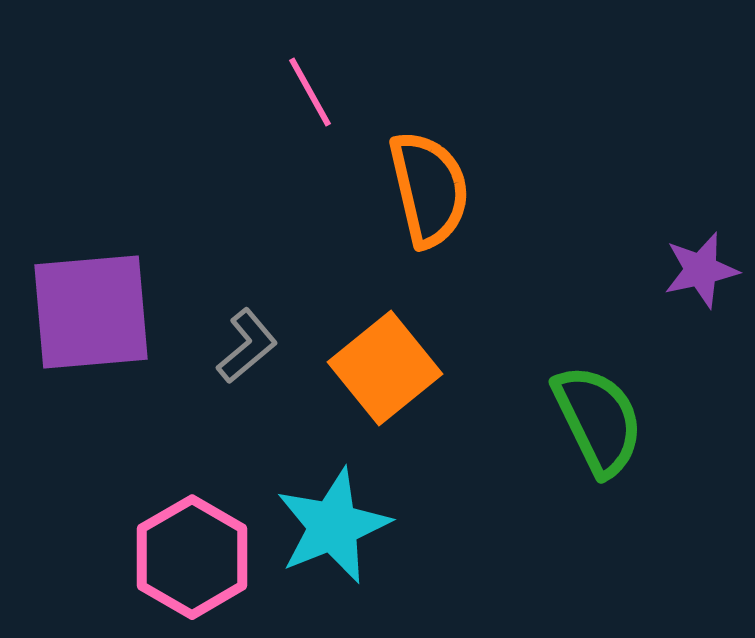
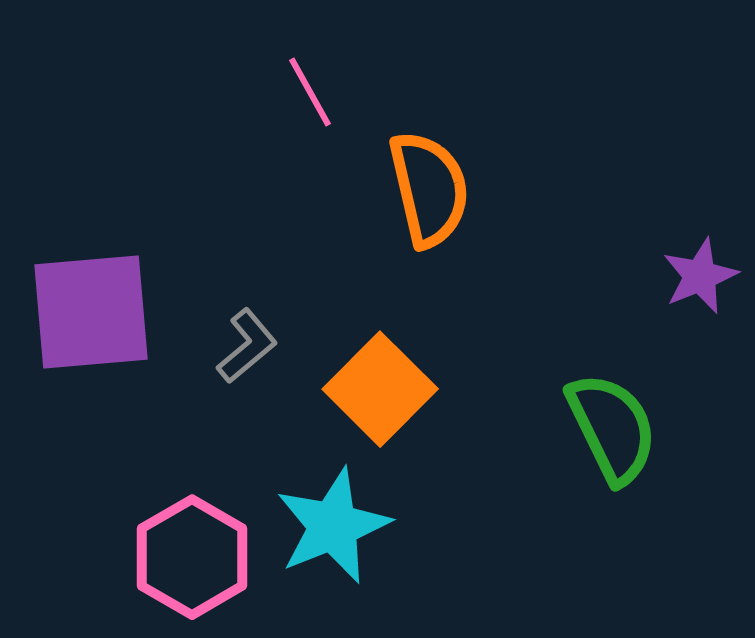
purple star: moved 1 px left, 6 px down; rotated 10 degrees counterclockwise
orange square: moved 5 px left, 21 px down; rotated 6 degrees counterclockwise
green semicircle: moved 14 px right, 8 px down
